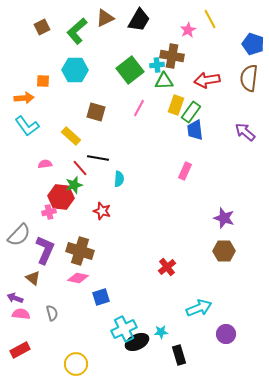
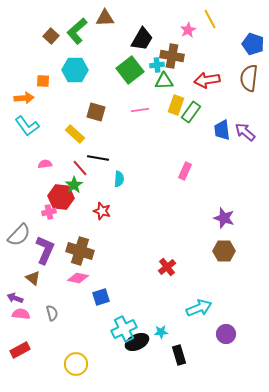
brown triangle at (105, 18): rotated 24 degrees clockwise
black trapezoid at (139, 20): moved 3 px right, 19 px down
brown square at (42, 27): moved 9 px right, 9 px down; rotated 21 degrees counterclockwise
pink line at (139, 108): moved 1 px right, 2 px down; rotated 54 degrees clockwise
blue trapezoid at (195, 130): moved 27 px right
yellow rectangle at (71, 136): moved 4 px right, 2 px up
green star at (74, 185): rotated 18 degrees counterclockwise
